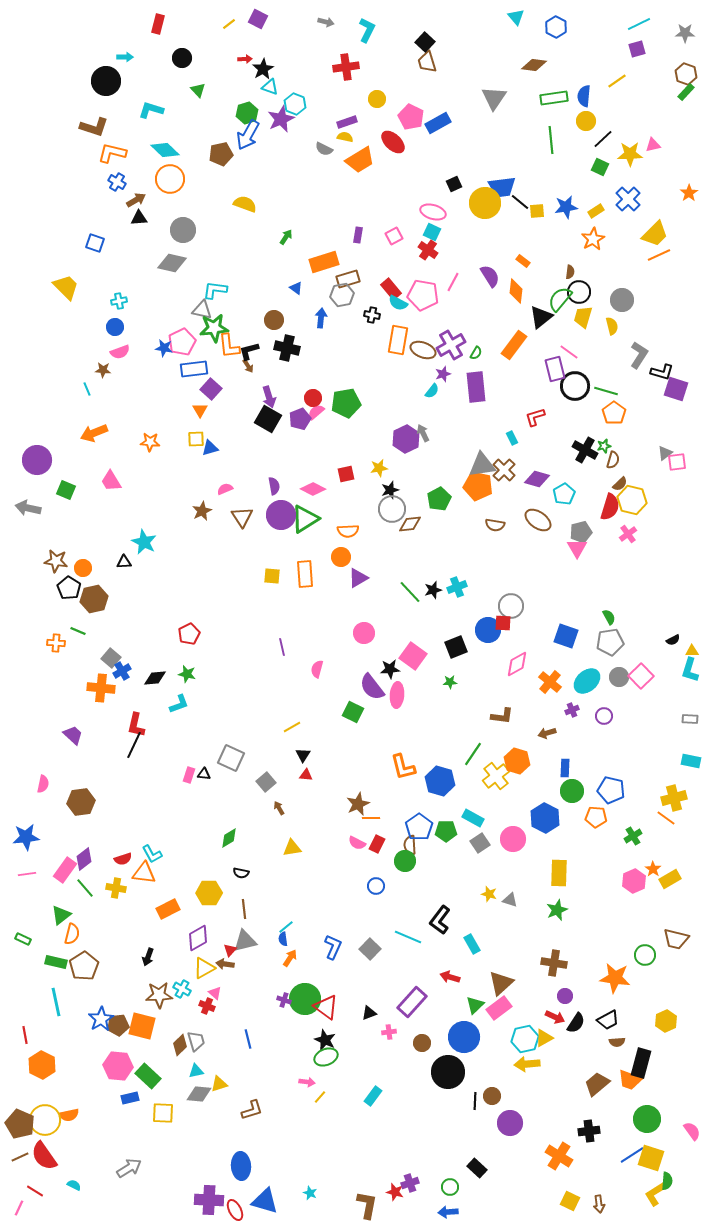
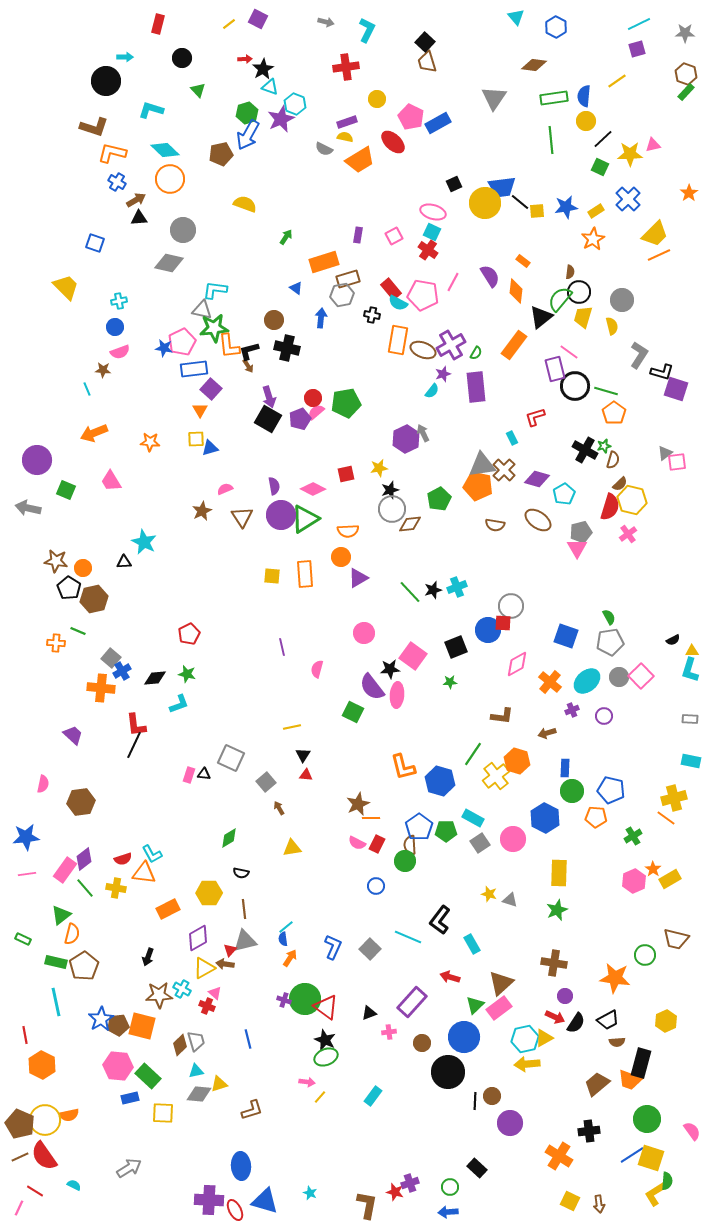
gray diamond at (172, 263): moved 3 px left
red L-shape at (136, 725): rotated 20 degrees counterclockwise
yellow line at (292, 727): rotated 18 degrees clockwise
